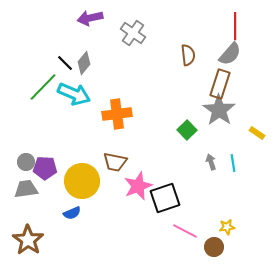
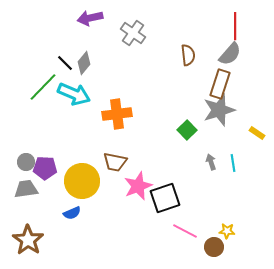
gray star: rotated 20 degrees clockwise
yellow star: moved 4 px down; rotated 14 degrees clockwise
